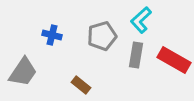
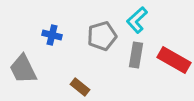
cyan L-shape: moved 4 px left
gray trapezoid: moved 3 px up; rotated 120 degrees clockwise
brown rectangle: moved 1 px left, 2 px down
